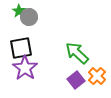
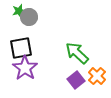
green star: rotated 24 degrees clockwise
